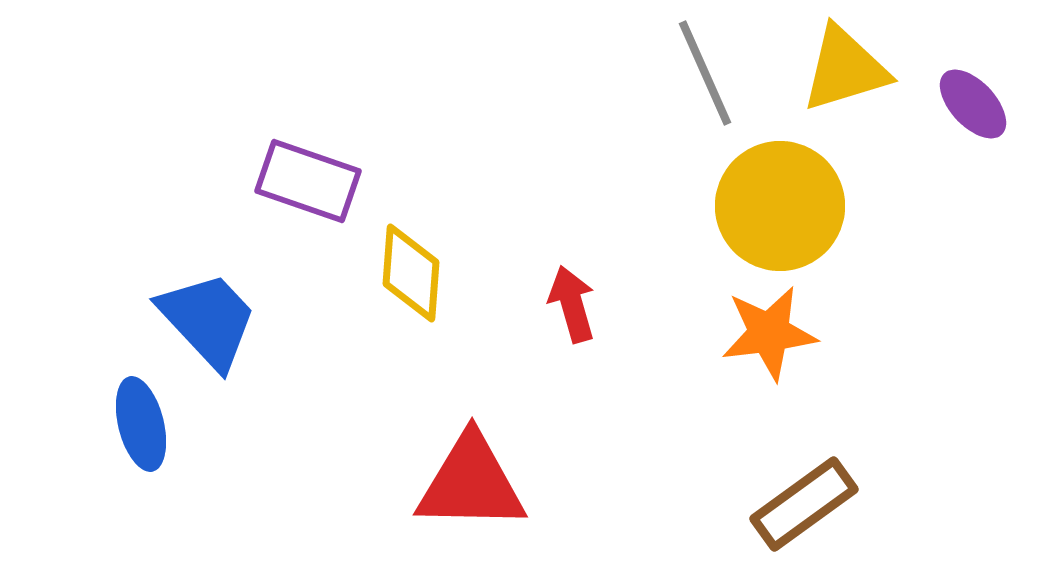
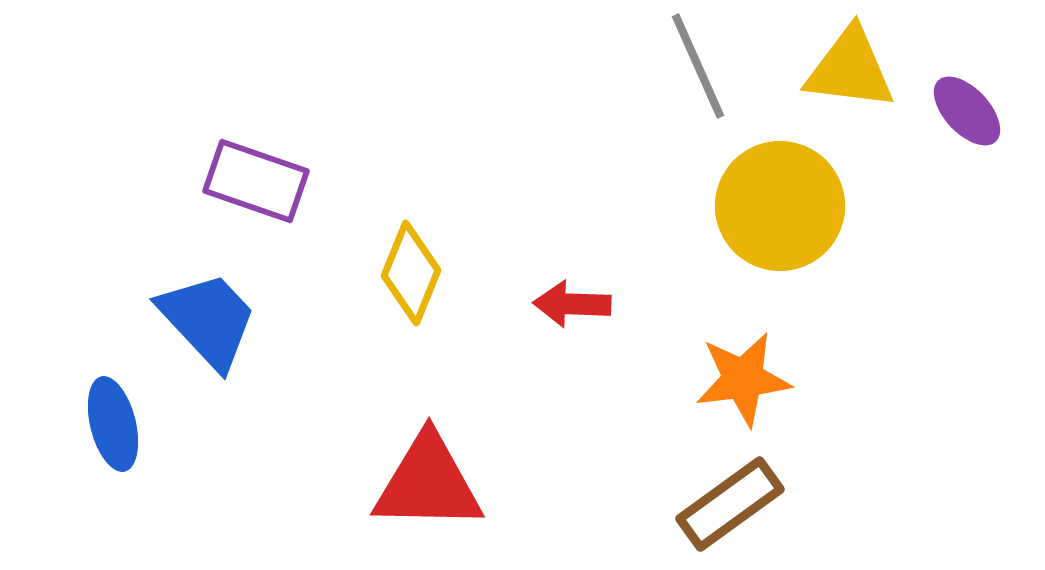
yellow triangle: moved 5 px right; rotated 24 degrees clockwise
gray line: moved 7 px left, 7 px up
purple ellipse: moved 6 px left, 7 px down
purple rectangle: moved 52 px left
yellow diamond: rotated 18 degrees clockwise
red arrow: rotated 72 degrees counterclockwise
orange star: moved 26 px left, 46 px down
blue ellipse: moved 28 px left
red triangle: moved 43 px left
brown rectangle: moved 74 px left
